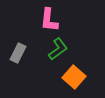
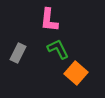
green L-shape: rotated 80 degrees counterclockwise
orange square: moved 2 px right, 4 px up
